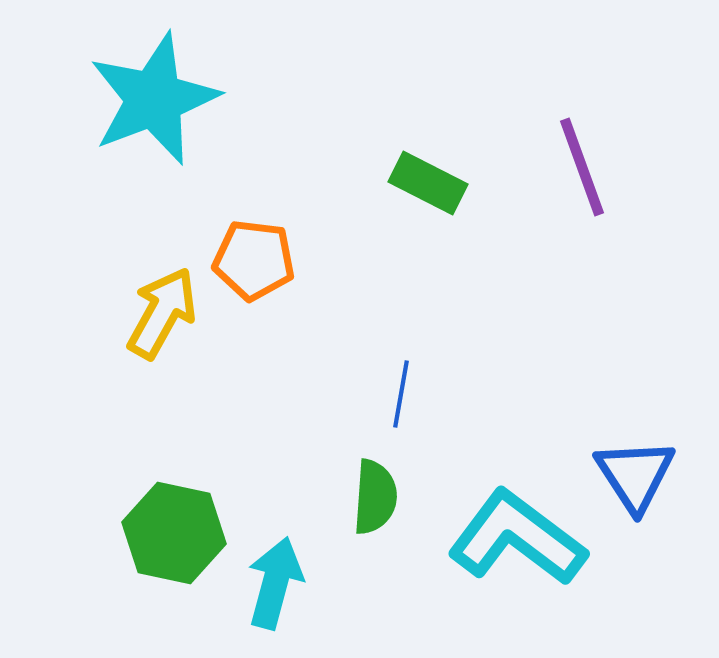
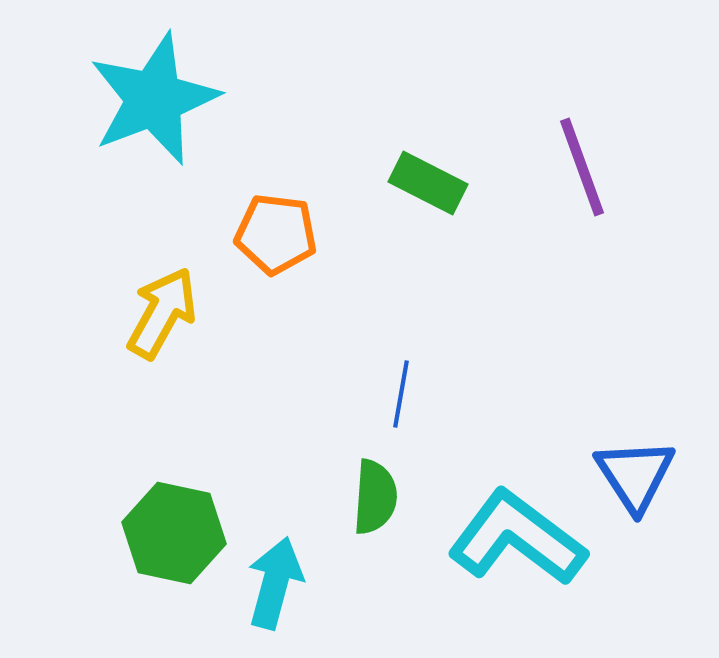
orange pentagon: moved 22 px right, 26 px up
